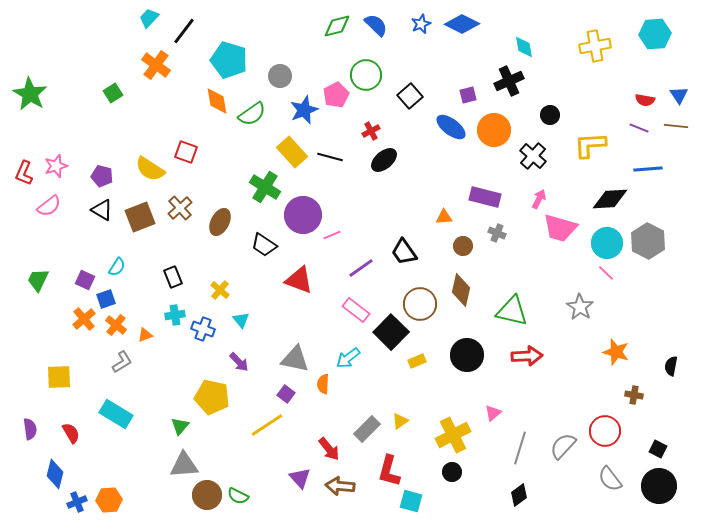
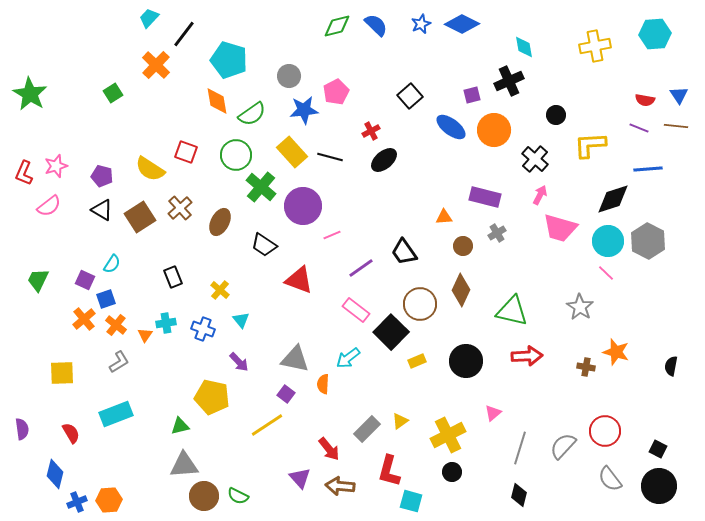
black line at (184, 31): moved 3 px down
orange cross at (156, 65): rotated 8 degrees clockwise
green circle at (366, 75): moved 130 px left, 80 px down
gray circle at (280, 76): moved 9 px right
pink pentagon at (336, 95): moved 3 px up
purple square at (468, 95): moved 4 px right
blue star at (304, 110): rotated 16 degrees clockwise
black circle at (550, 115): moved 6 px right
black cross at (533, 156): moved 2 px right, 3 px down
green cross at (265, 187): moved 4 px left; rotated 8 degrees clockwise
pink arrow at (539, 199): moved 1 px right, 4 px up
black diamond at (610, 199): moved 3 px right; rotated 15 degrees counterclockwise
purple circle at (303, 215): moved 9 px up
brown square at (140, 217): rotated 12 degrees counterclockwise
gray cross at (497, 233): rotated 36 degrees clockwise
cyan circle at (607, 243): moved 1 px right, 2 px up
cyan semicircle at (117, 267): moved 5 px left, 3 px up
brown diamond at (461, 290): rotated 12 degrees clockwise
cyan cross at (175, 315): moved 9 px left, 8 px down
orange triangle at (145, 335): rotated 35 degrees counterclockwise
black circle at (467, 355): moved 1 px left, 6 px down
gray L-shape at (122, 362): moved 3 px left
yellow square at (59, 377): moved 3 px right, 4 px up
brown cross at (634, 395): moved 48 px left, 28 px up
cyan rectangle at (116, 414): rotated 52 degrees counterclockwise
green triangle at (180, 426): rotated 36 degrees clockwise
purple semicircle at (30, 429): moved 8 px left
yellow cross at (453, 435): moved 5 px left
brown circle at (207, 495): moved 3 px left, 1 px down
black diamond at (519, 495): rotated 40 degrees counterclockwise
